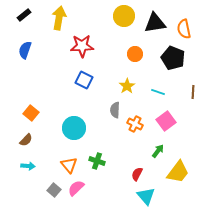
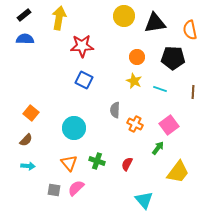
orange semicircle: moved 6 px right, 1 px down
blue semicircle: moved 11 px up; rotated 72 degrees clockwise
orange circle: moved 2 px right, 3 px down
black pentagon: rotated 20 degrees counterclockwise
yellow star: moved 7 px right, 5 px up; rotated 14 degrees counterclockwise
cyan line: moved 2 px right, 3 px up
pink square: moved 3 px right, 4 px down
green arrow: moved 3 px up
orange triangle: moved 2 px up
red semicircle: moved 10 px left, 10 px up
gray square: rotated 32 degrees counterclockwise
cyan triangle: moved 2 px left, 4 px down
